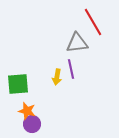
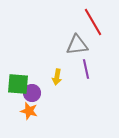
gray triangle: moved 2 px down
purple line: moved 15 px right
green square: rotated 10 degrees clockwise
orange star: moved 2 px right
purple circle: moved 31 px up
